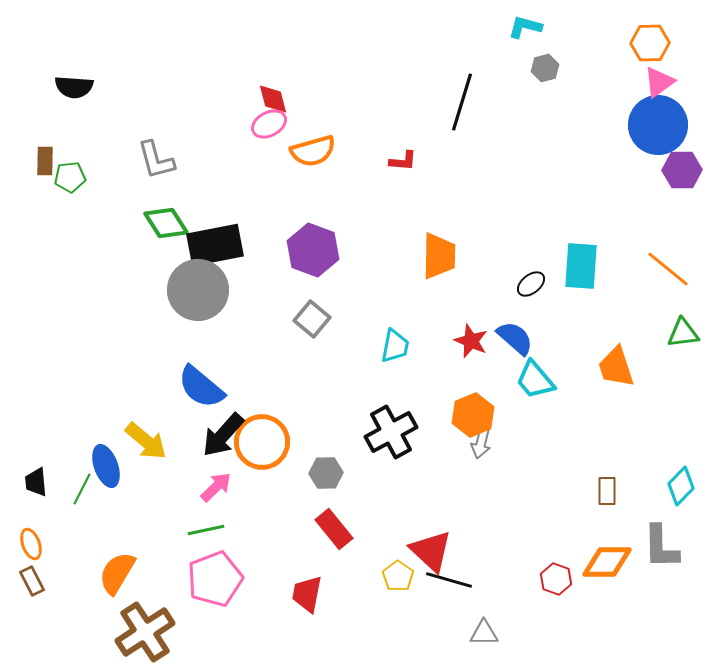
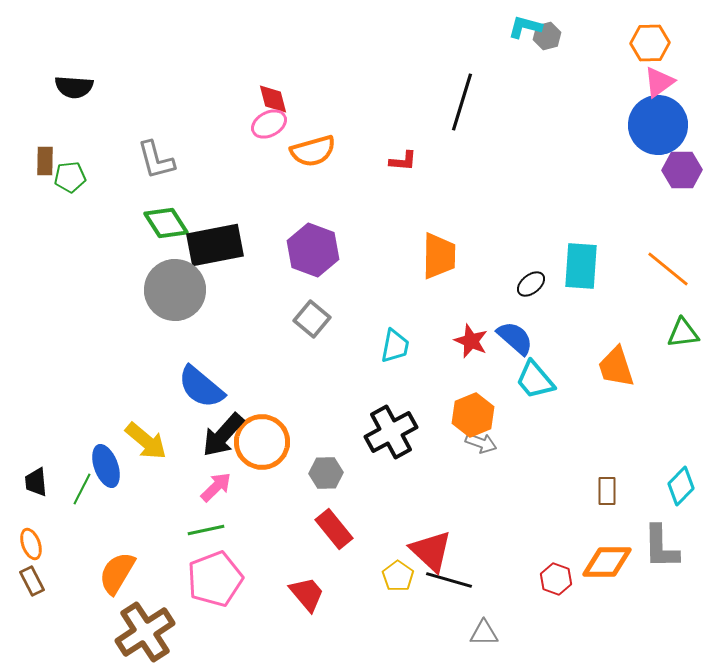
gray hexagon at (545, 68): moved 2 px right, 32 px up
gray circle at (198, 290): moved 23 px left
gray arrow at (481, 443): rotated 84 degrees counterclockwise
red trapezoid at (307, 594): rotated 129 degrees clockwise
